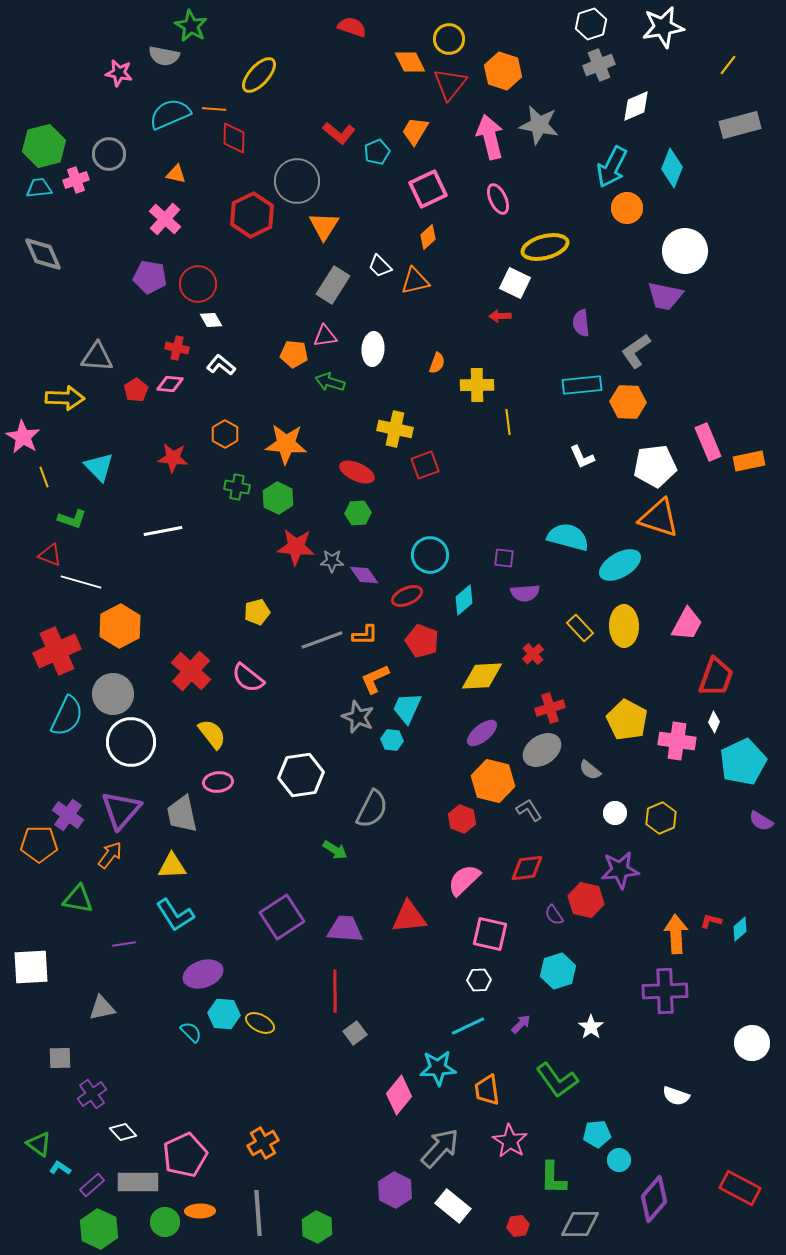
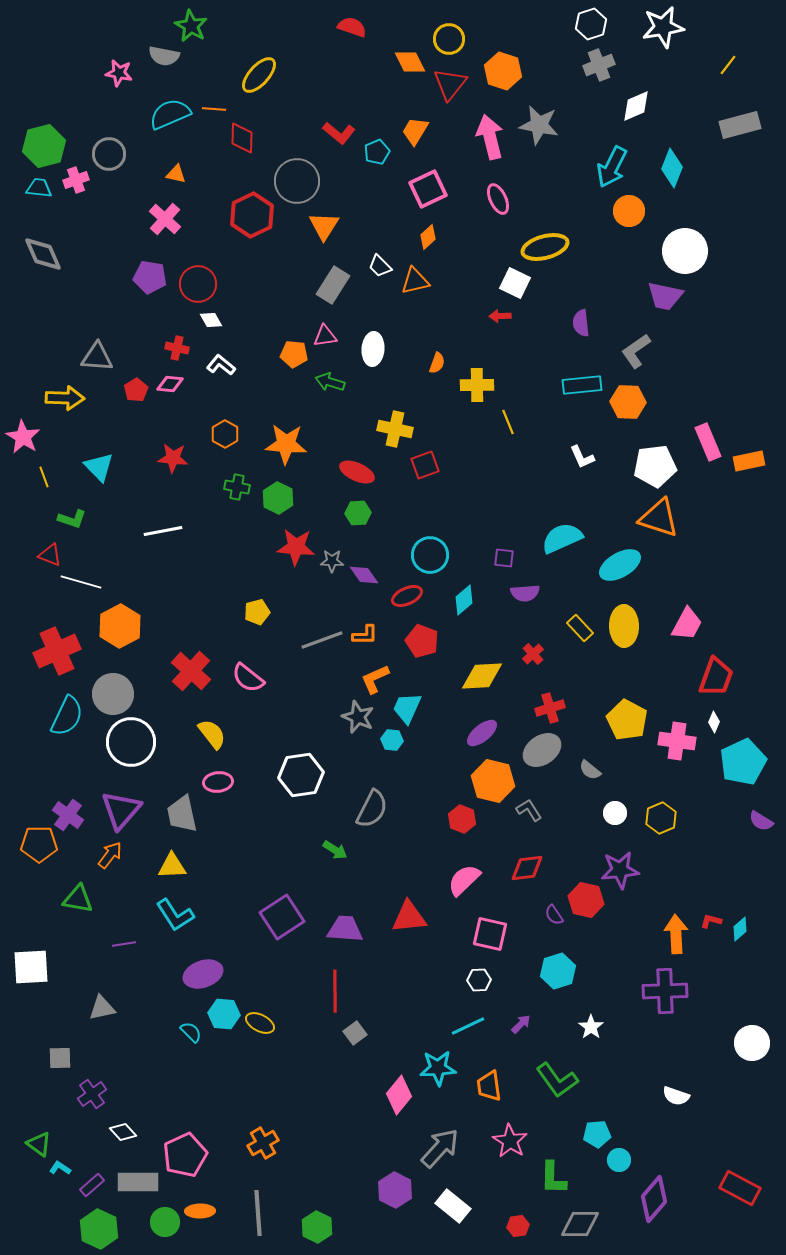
red diamond at (234, 138): moved 8 px right
cyan trapezoid at (39, 188): rotated 12 degrees clockwise
orange circle at (627, 208): moved 2 px right, 3 px down
yellow line at (508, 422): rotated 15 degrees counterclockwise
cyan semicircle at (568, 537): moved 6 px left, 1 px down; rotated 39 degrees counterclockwise
orange trapezoid at (487, 1090): moved 2 px right, 4 px up
